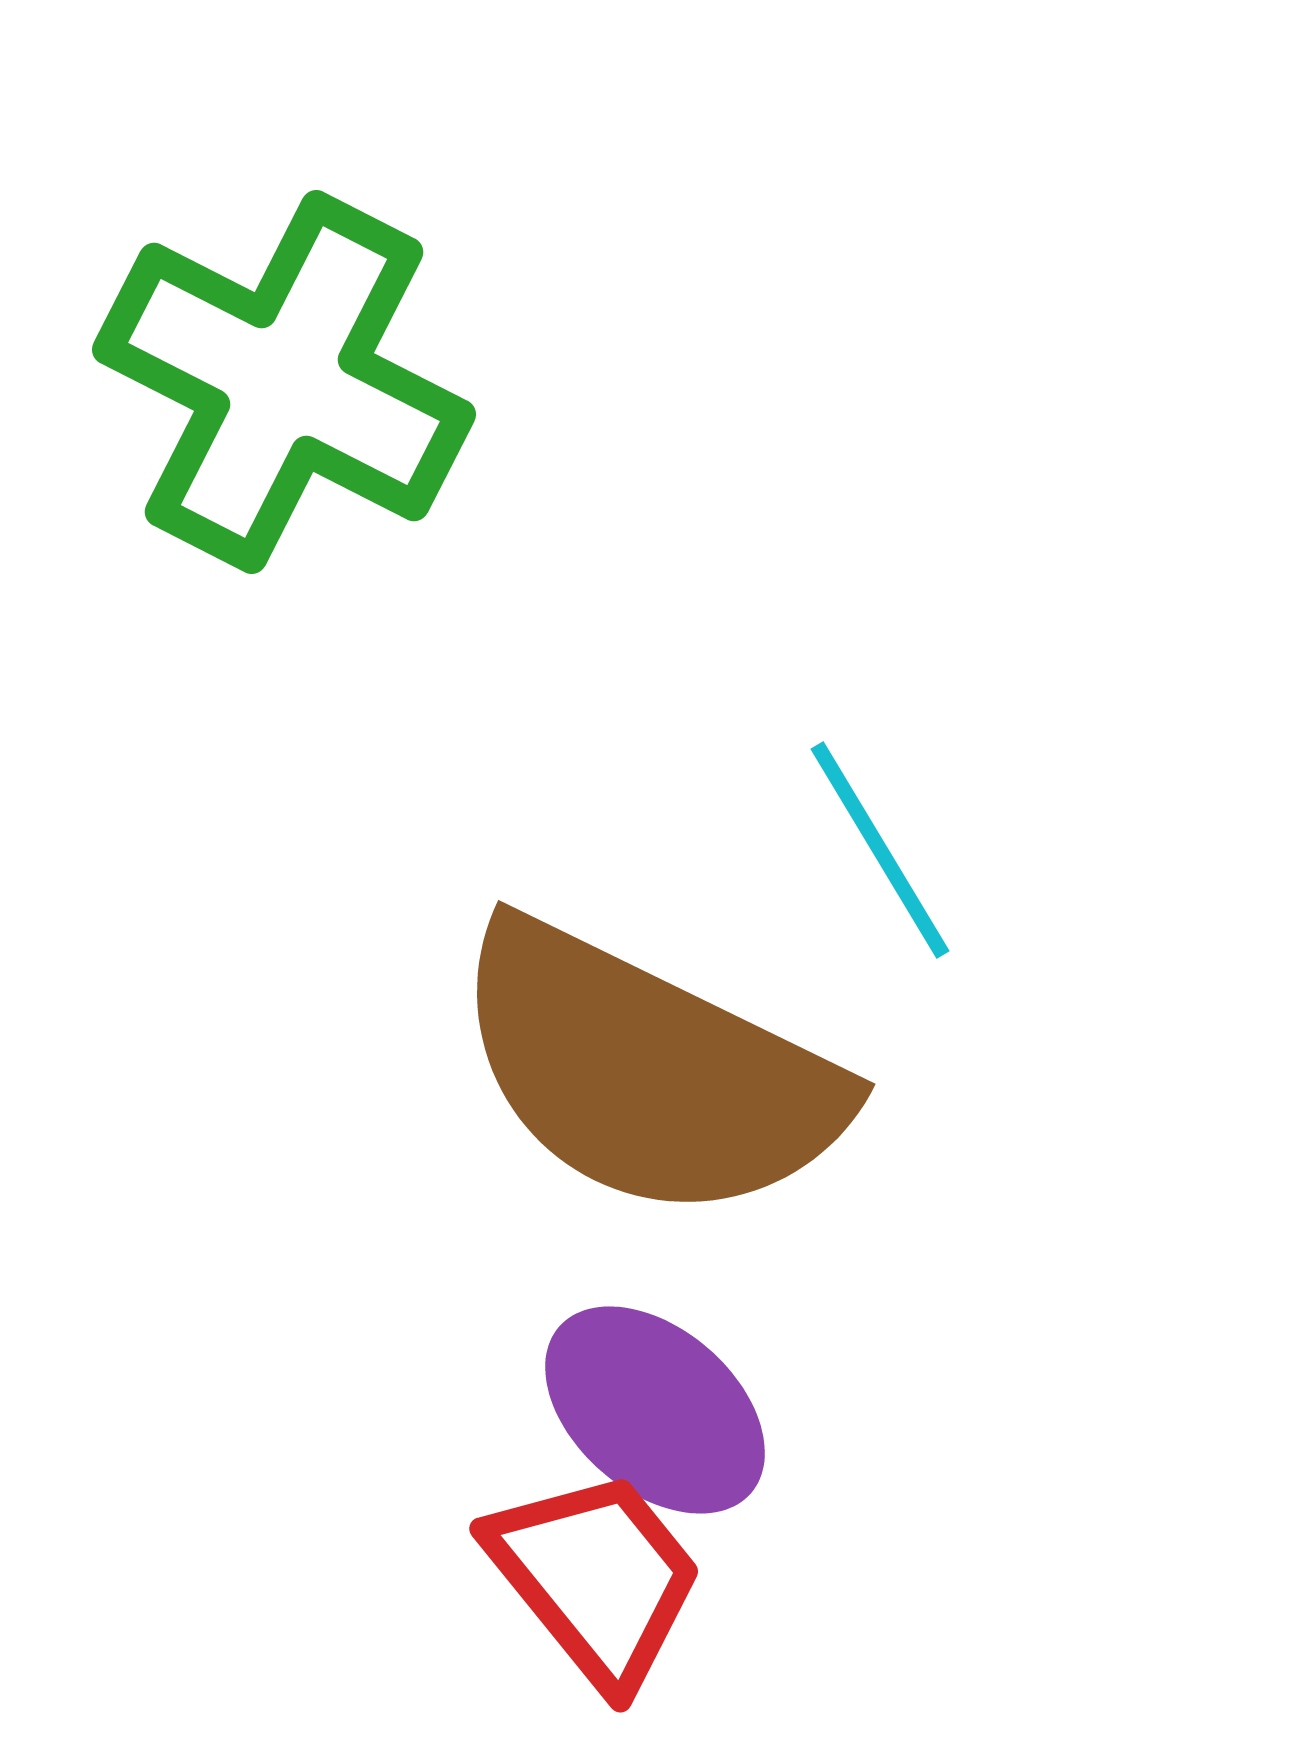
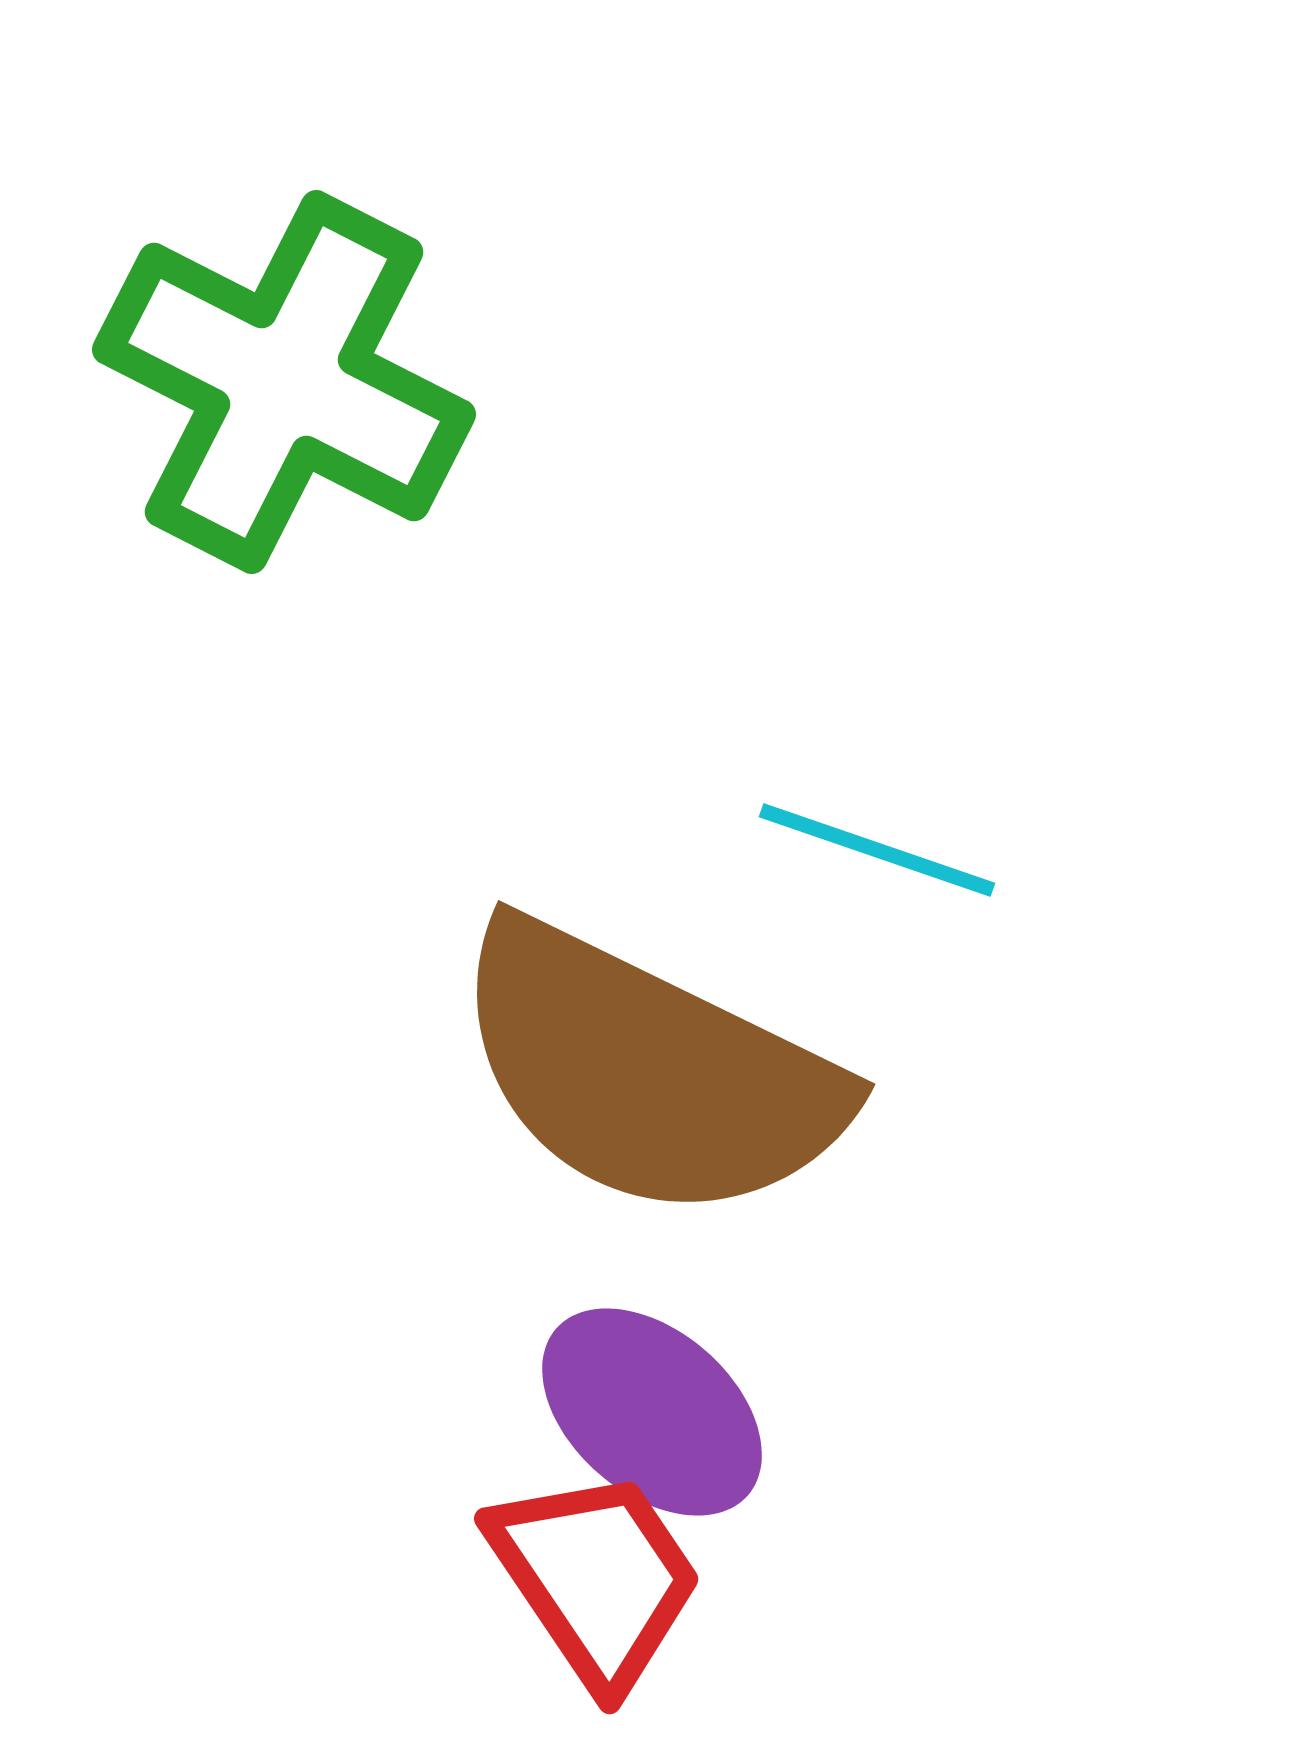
cyan line: moved 3 px left; rotated 40 degrees counterclockwise
purple ellipse: moved 3 px left, 2 px down
red trapezoid: rotated 5 degrees clockwise
